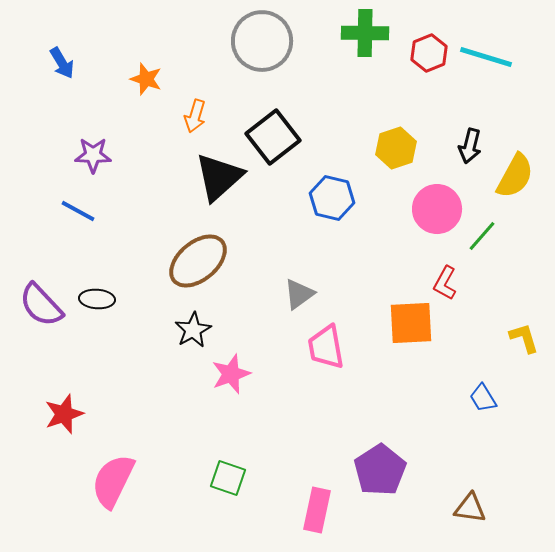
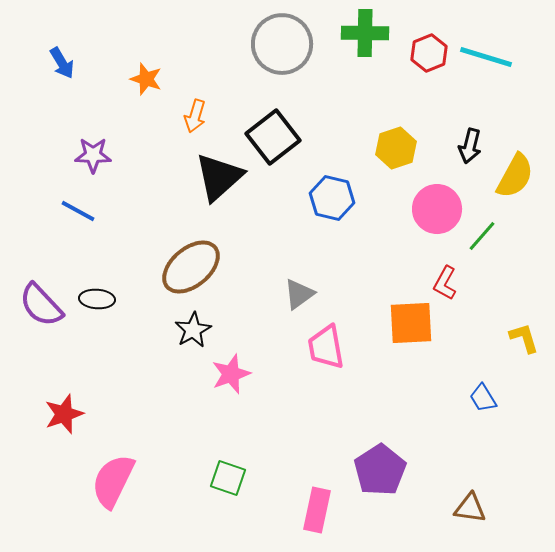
gray circle: moved 20 px right, 3 px down
brown ellipse: moved 7 px left, 6 px down
